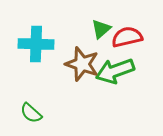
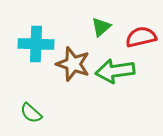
green triangle: moved 2 px up
red semicircle: moved 14 px right
brown star: moved 9 px left
green arrow: rotated 12 degrees clockwise
